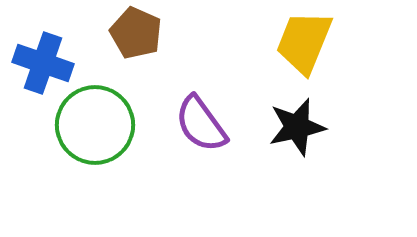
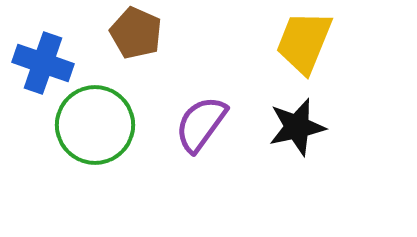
purple semicircle: rotated 72 degrees clockwise
